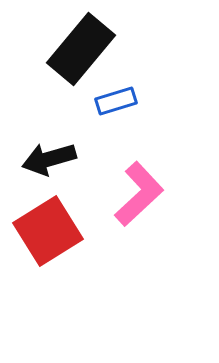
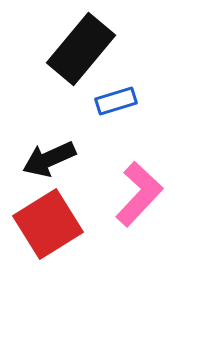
black arrow: rotated 8 degrees counterclockwise
pink L-shape: rotated 4 degrees counterclockwise
red square: moved 7 px up
